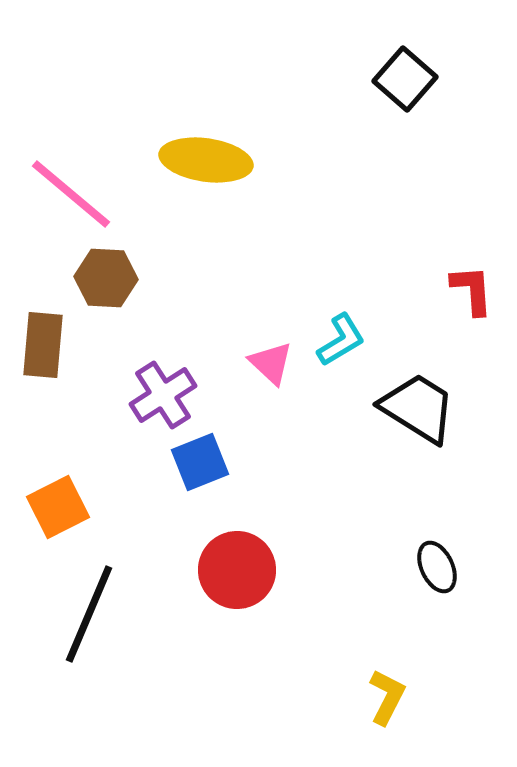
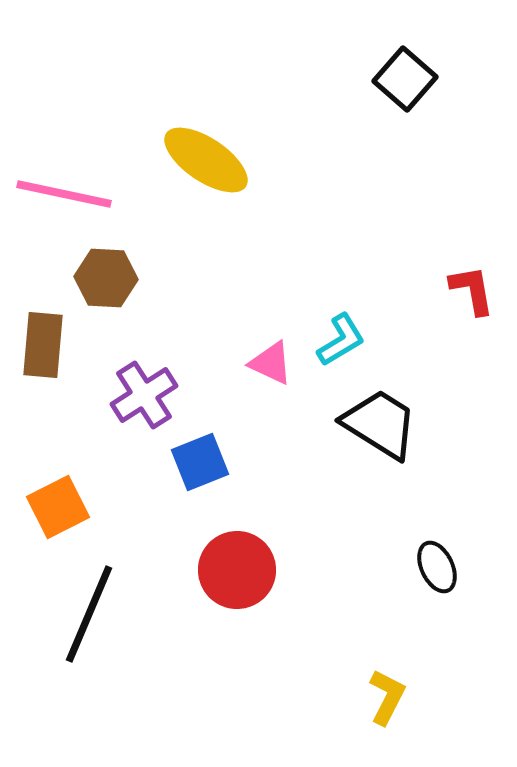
yellow ellipse: rotated 26 degrees clockwise
pink line: moved 7 px left; rotated 28 degrees counterclockwise
red L-shape: rotated 6 degrees counterclockwise
pink triangle: rotated 18 degrees counterclockwise
purple cross: moved 19 px left
black trapezoid: moved 38 px left, 16 px down
